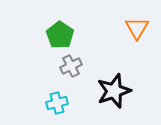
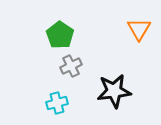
orange triangle: moved 2 px right, 1 px down
black star: rotated 12 degrees clockwise
